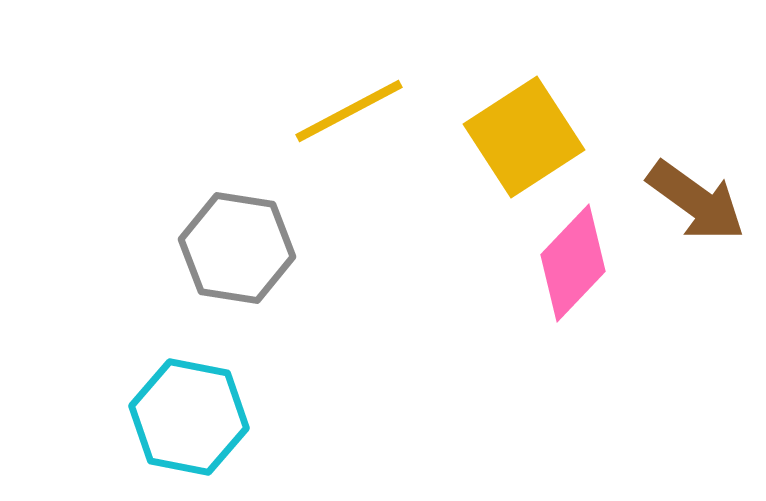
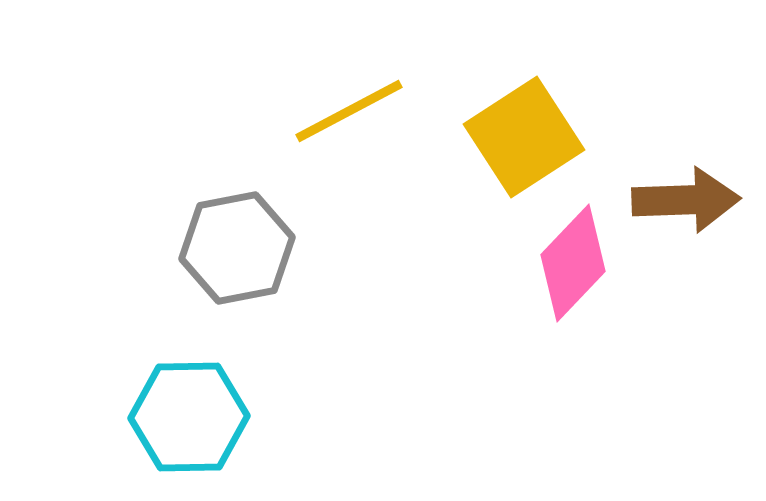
brown arrow: moved 10 px left, 1 px up; rotated 38 degrees counterclockwise
gray hexagon: rotated 20 degrees counterclockwise
cyan hexagon: rotated 12 degrees counterclockwise
